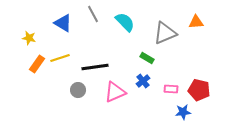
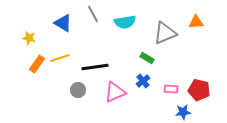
cyan semicircle: rotated 125 degrees clockwise
